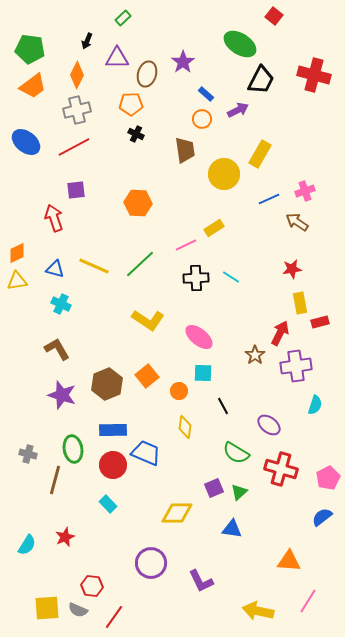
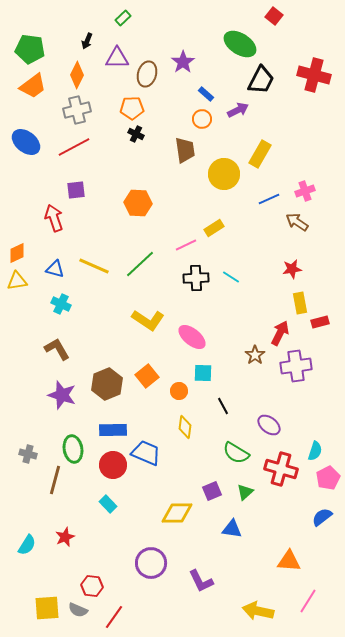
orange pentagon at (131, 104): moved 1 px right, 4 px down
pink ellipse at (199, 337): moved 7 px left
cyan semicircle at (315, 405): moved 46 px down
purple square at (214, 488): moved 2 px left, 3 px down
green triangle at (239, 492): moved 6 px right
